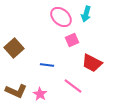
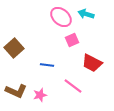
cyan arrow: rotated 91 degrees clockwise
pink star: moved 1 px down; rotated 24 degrees clockwise
